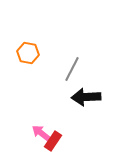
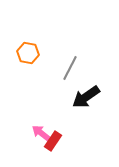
gray line: moved 2 px left, 1 px up
black arrow: rotated 32 degrees counterclockwise
